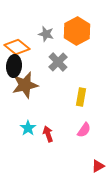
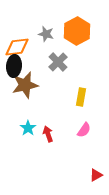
orange diamond: rotated 45 degrees counterclockwise
red triangle: moved 2 px left, 9 px down
